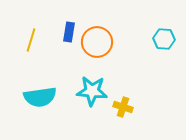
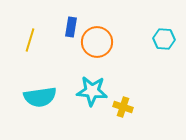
blue rectangle: moved 2 px right, 5 px up
yellow line: moved 1 px left
